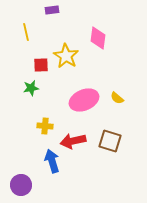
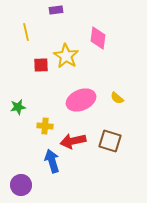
purple rectangle: moved 4 px right
green star: moved 13 px left, 19 px down
pink ellipse: moved 3 px left
